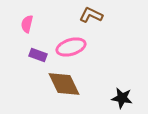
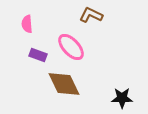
pink semicircle: rotated 18 degrees counterclockwise
pink ellipse: rotated 64 degrees clockwise
black star: rotated 10 degrees counterclockwise
